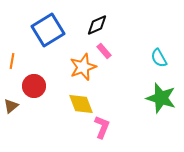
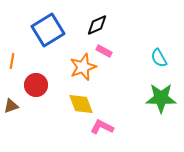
pink rectangle: rotated 21 degrees counterclockwise
red circle: moved 2 px right, 1 px up
green star: rotated 16 degrees counterclockwise
brown triangle: rotated 21 degrees clockwise
pink L-shape: rotated 85 degrees counterclockwise
